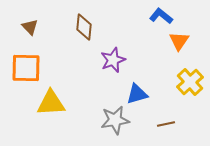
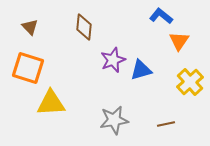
orange square: moved 2 px right; rotated 16 degrees clockwise
blue triangle: moved 4 px right, 24 px up
gray star: moved 1 px left
